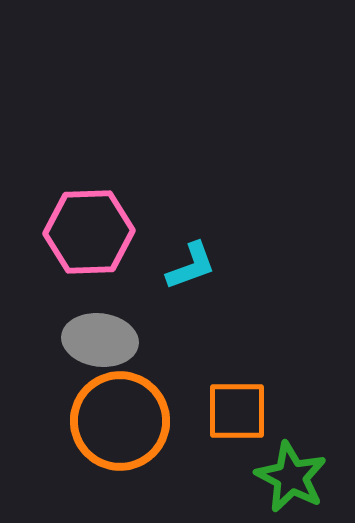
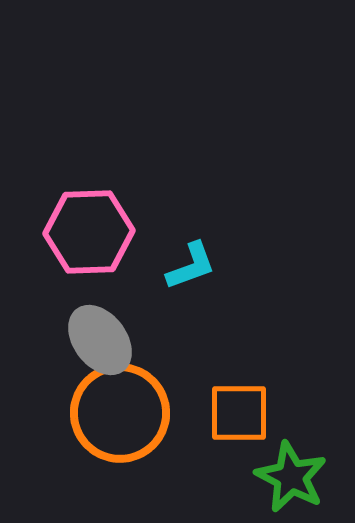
gray ellipse: rotated 46 degrees clockwise
orange square: moved 2 px right, 2 px down
orange circle: moved 8 px up
